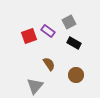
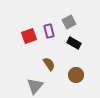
purple rectangle: moved 1 px right; rotated 40 degrees clockwise
